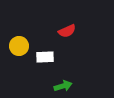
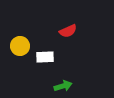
red semicircle: moved 1 px right
yellow circle: moved 1 px right
